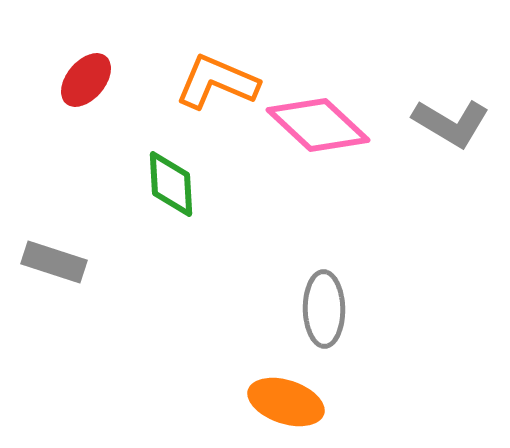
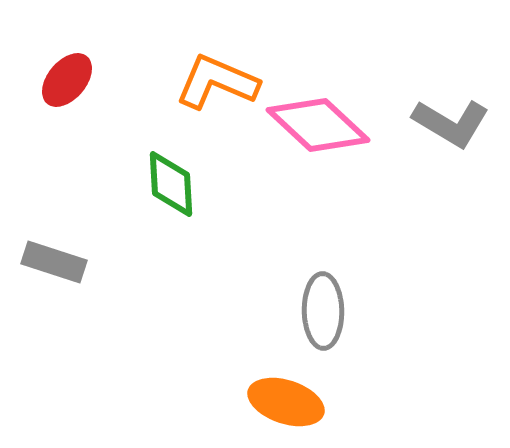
red ellipse: moved 19 px left
gray ellipse: moved 1 px left, 2 px down
